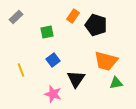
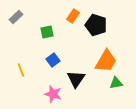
orange trapezoid: rotated 75 degrees counterclockwise
